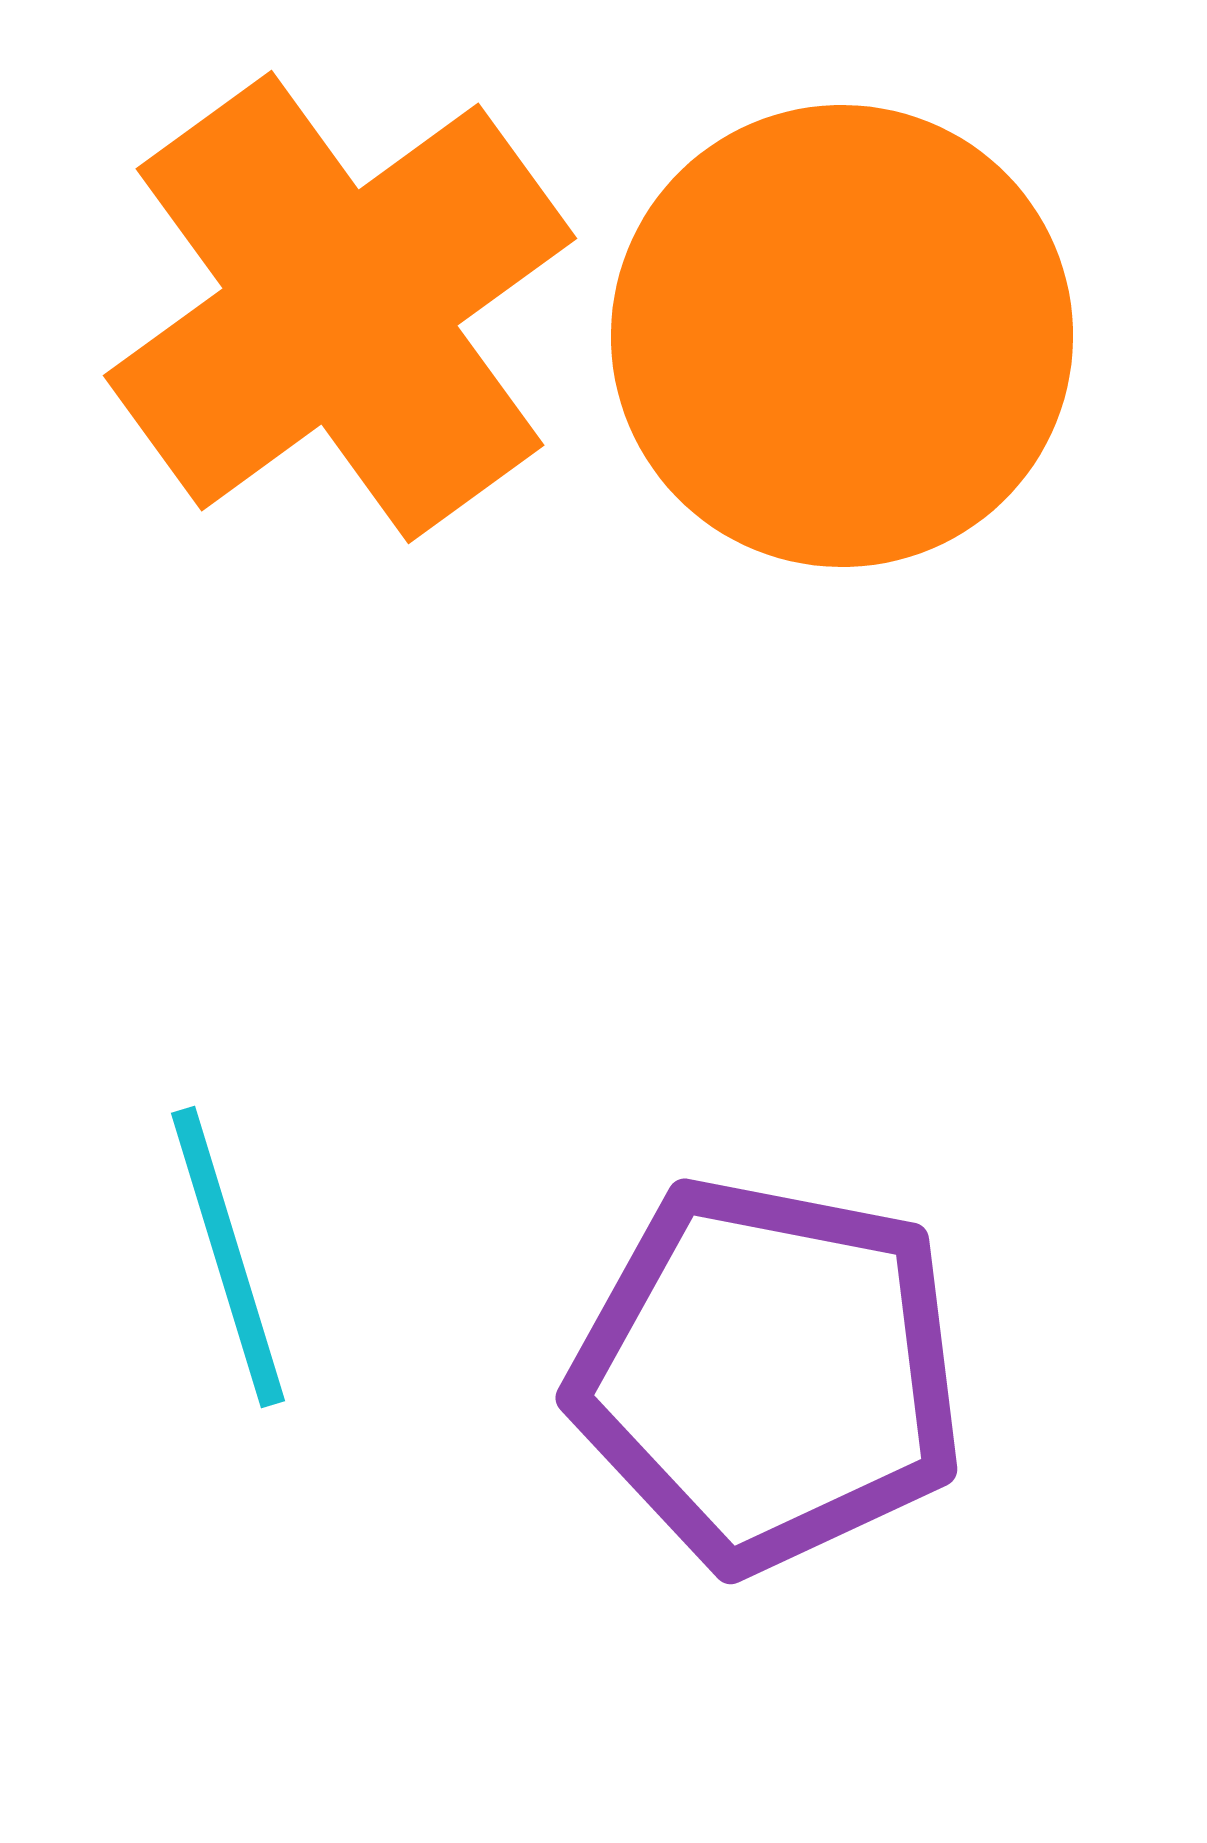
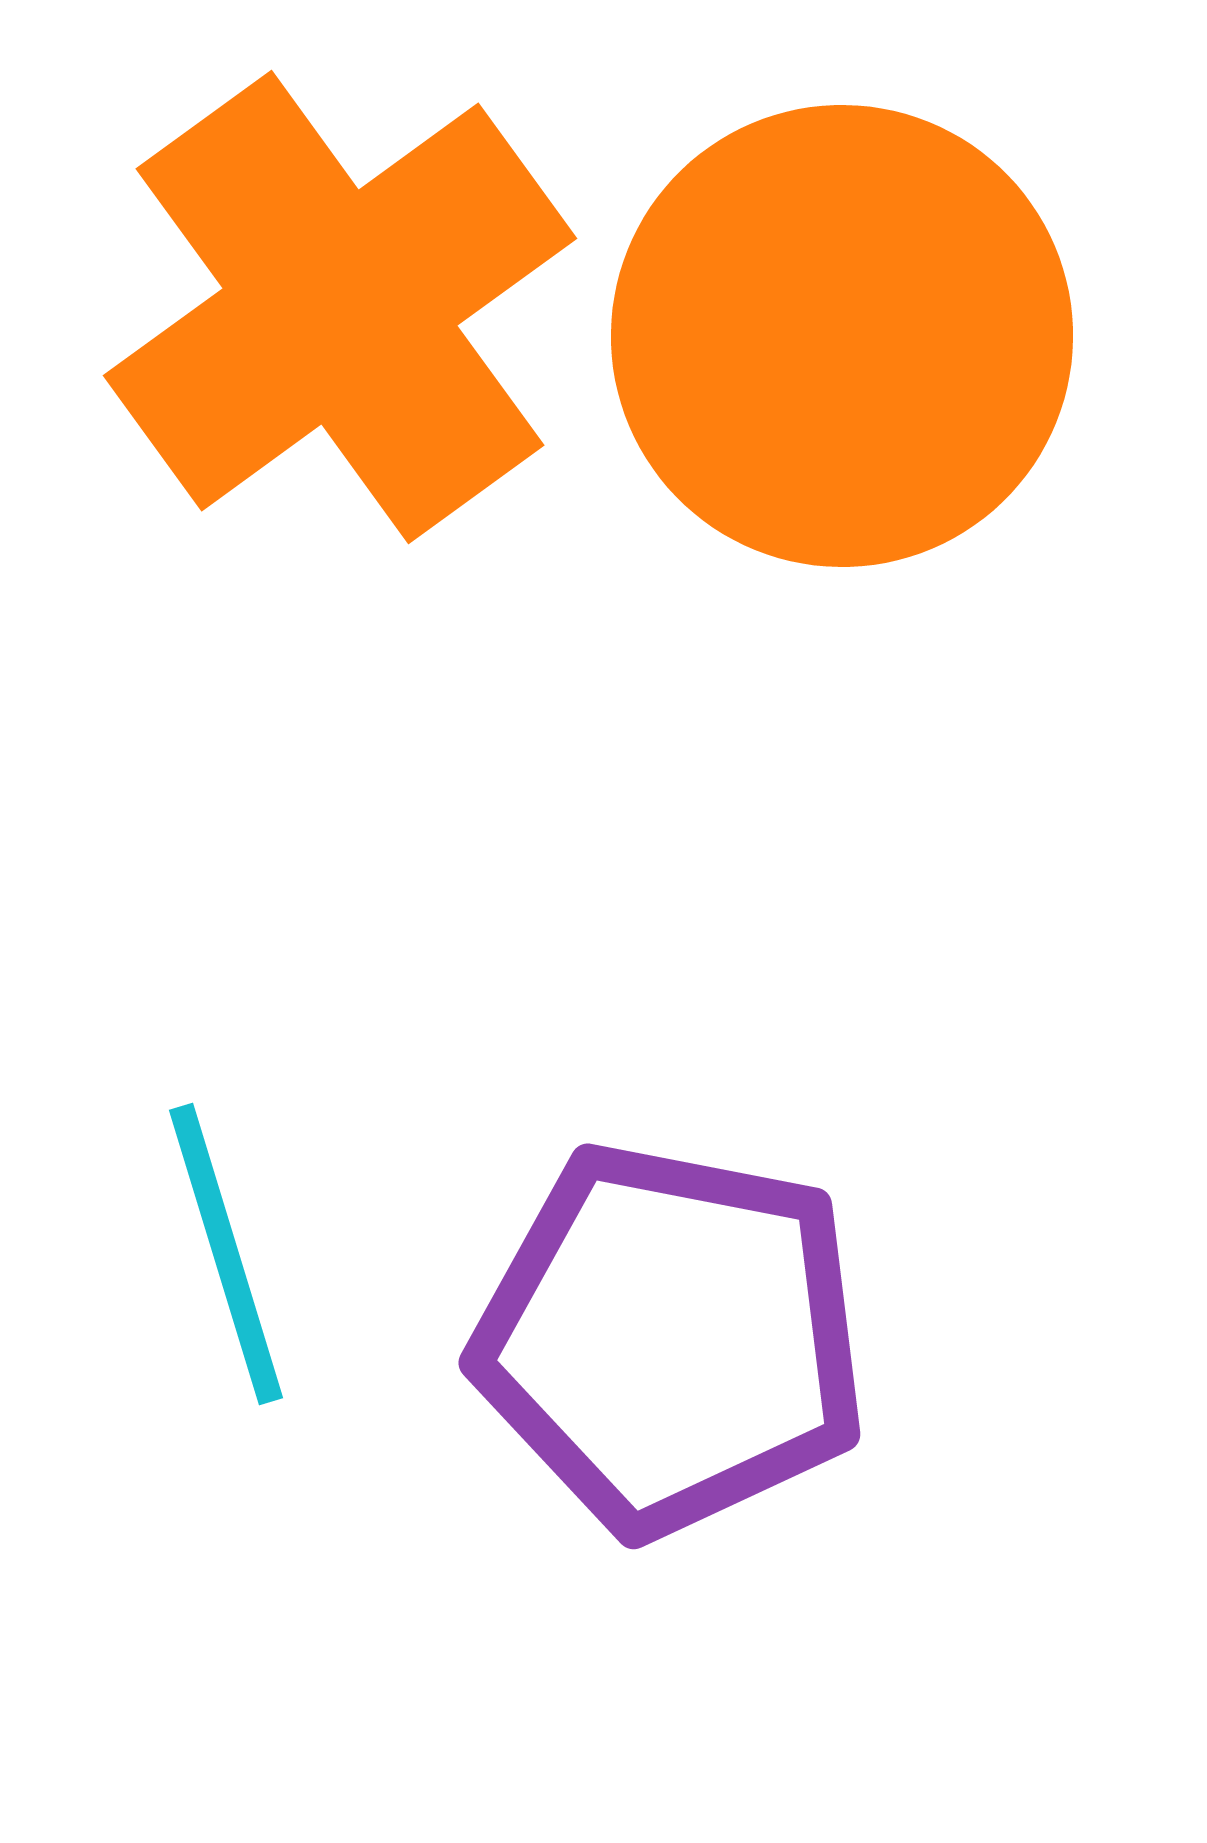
cyan line: moved 2 px left, 3 px up
purple pentagon: moved 97 px left, 35 px up
